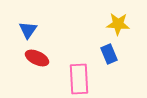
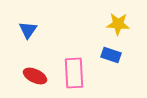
blue rectangle: moved 2 px right, 1 px down; rotated 48 degrees counterclockwise
red ellipse: moved 2 px left, 18 px down
pink rectangle: moved 5 px left, 6 px up
